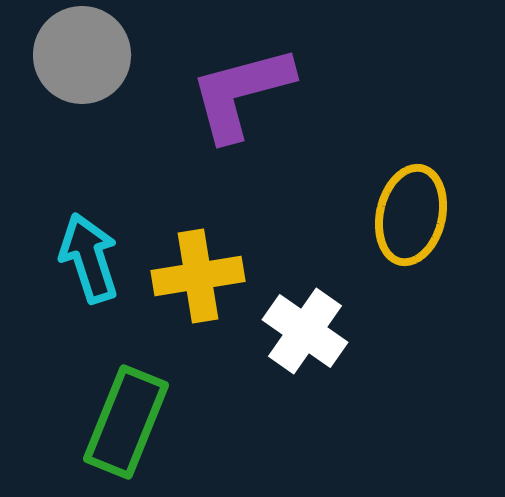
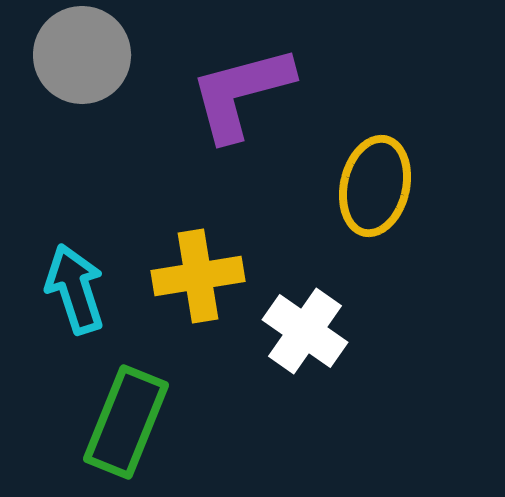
yellow ellipse: moved 36 px left, 29 px up
cyan arrow: moved 14 px left, 31 px down
